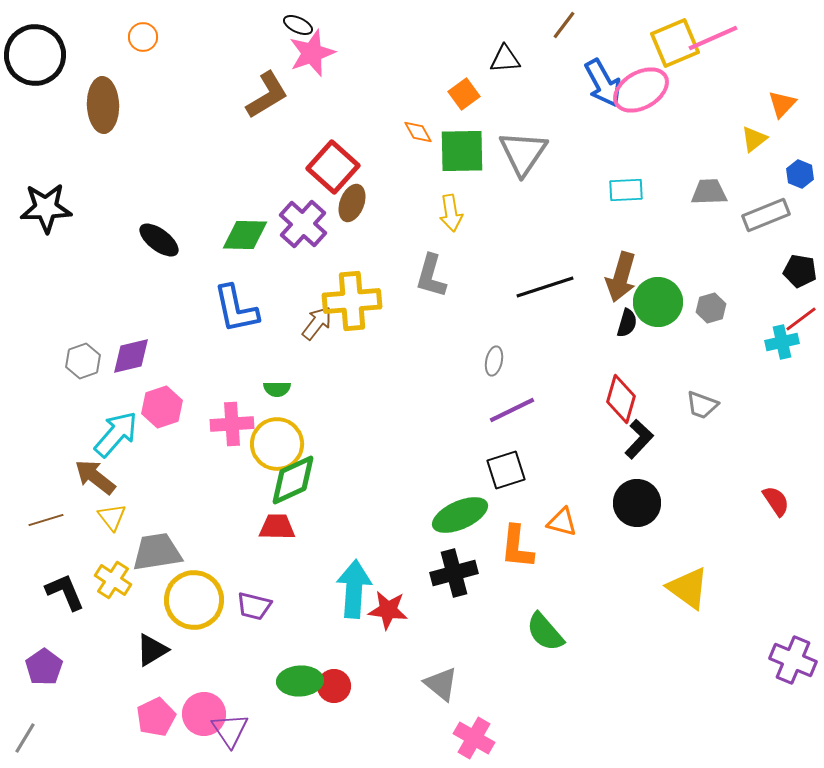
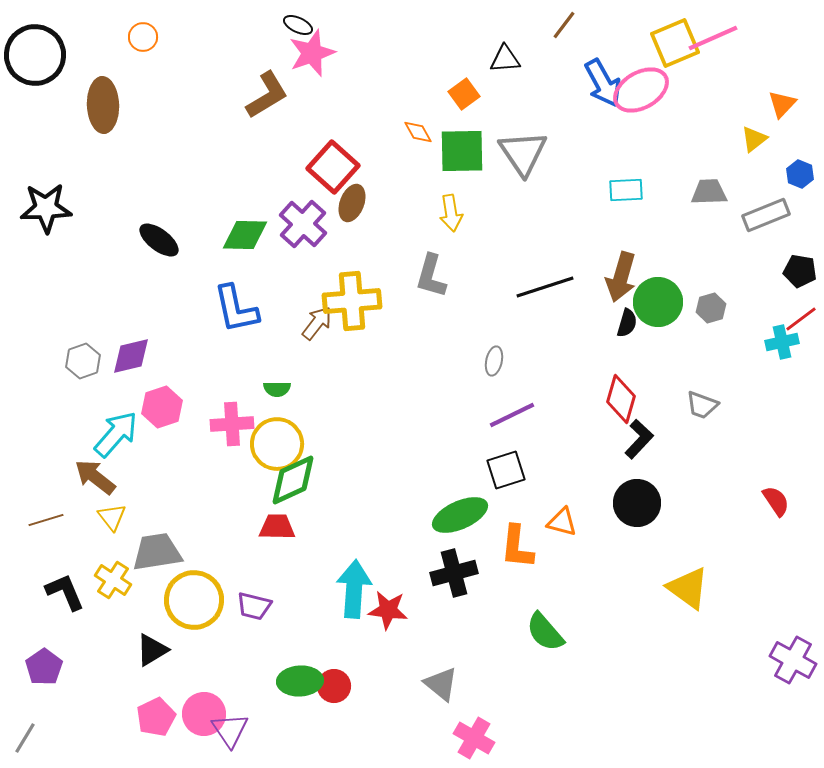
gray triangle at (523, 153): rotated 8 degrees counterclockwise
purple line at (512, 410): moved 5 px down
purple cross at (793, 660): rotated 6 degrees clockwise
